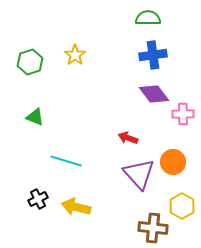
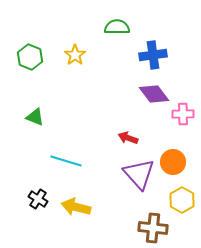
green semicircle: moved 31 px left, 9 px down
green hexagon: moved 5 px up; rotated 20 degrees counterclockwise
black cross: rotated 30 degrees counterclockwise
yellow hexagon: moved 6 px up
